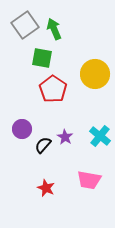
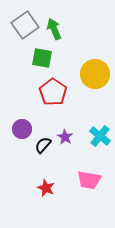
red pentagon: moved 3 px down
